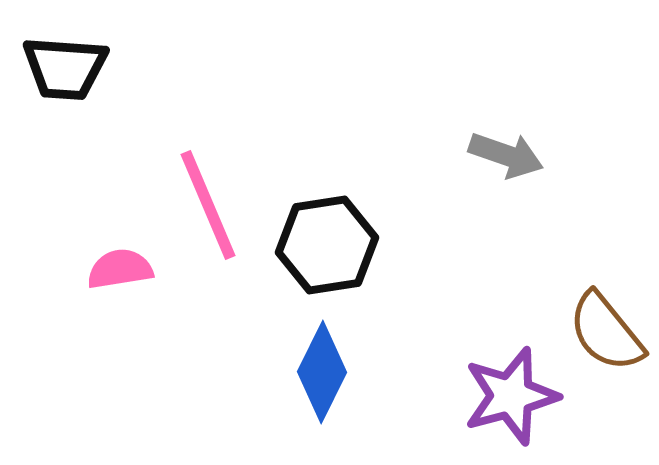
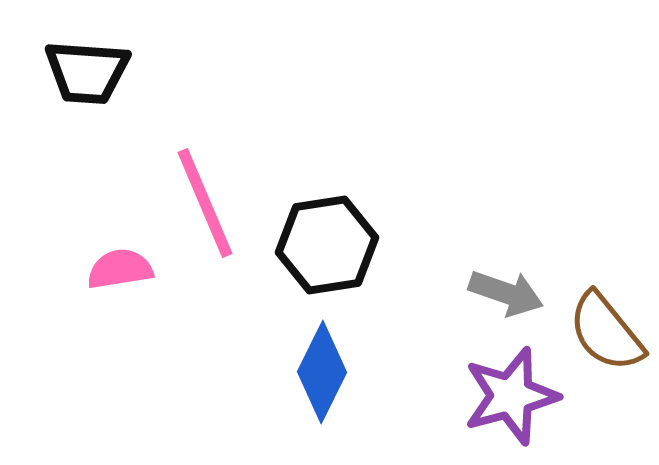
black trapezoid: moved 22 px right, 4 px down
gray arrow: moved 138 px down
pink line: moved 3 px left, 2 px up
